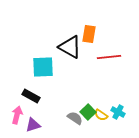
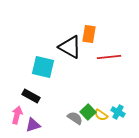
cyan square: rotated 15 degrees clockwise
